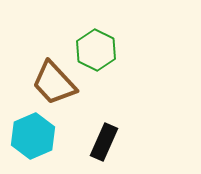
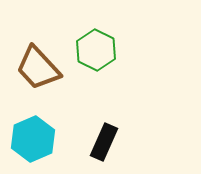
brown trapezoid: moved 16 px left, 15 px up
cyan hexagon: moved 3 px down
